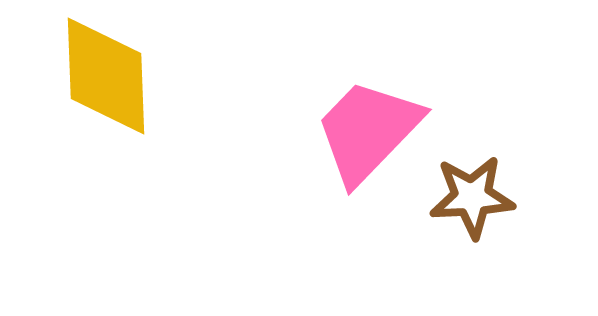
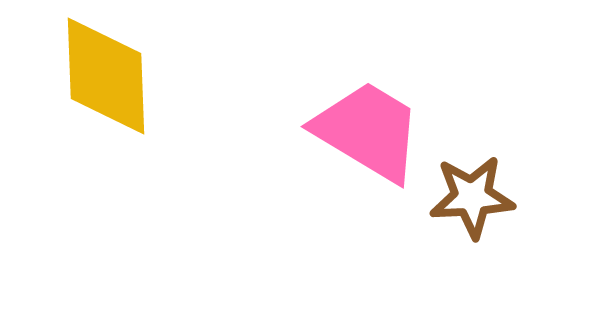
pink trapezoid: rotated 77 degrees clockwise
